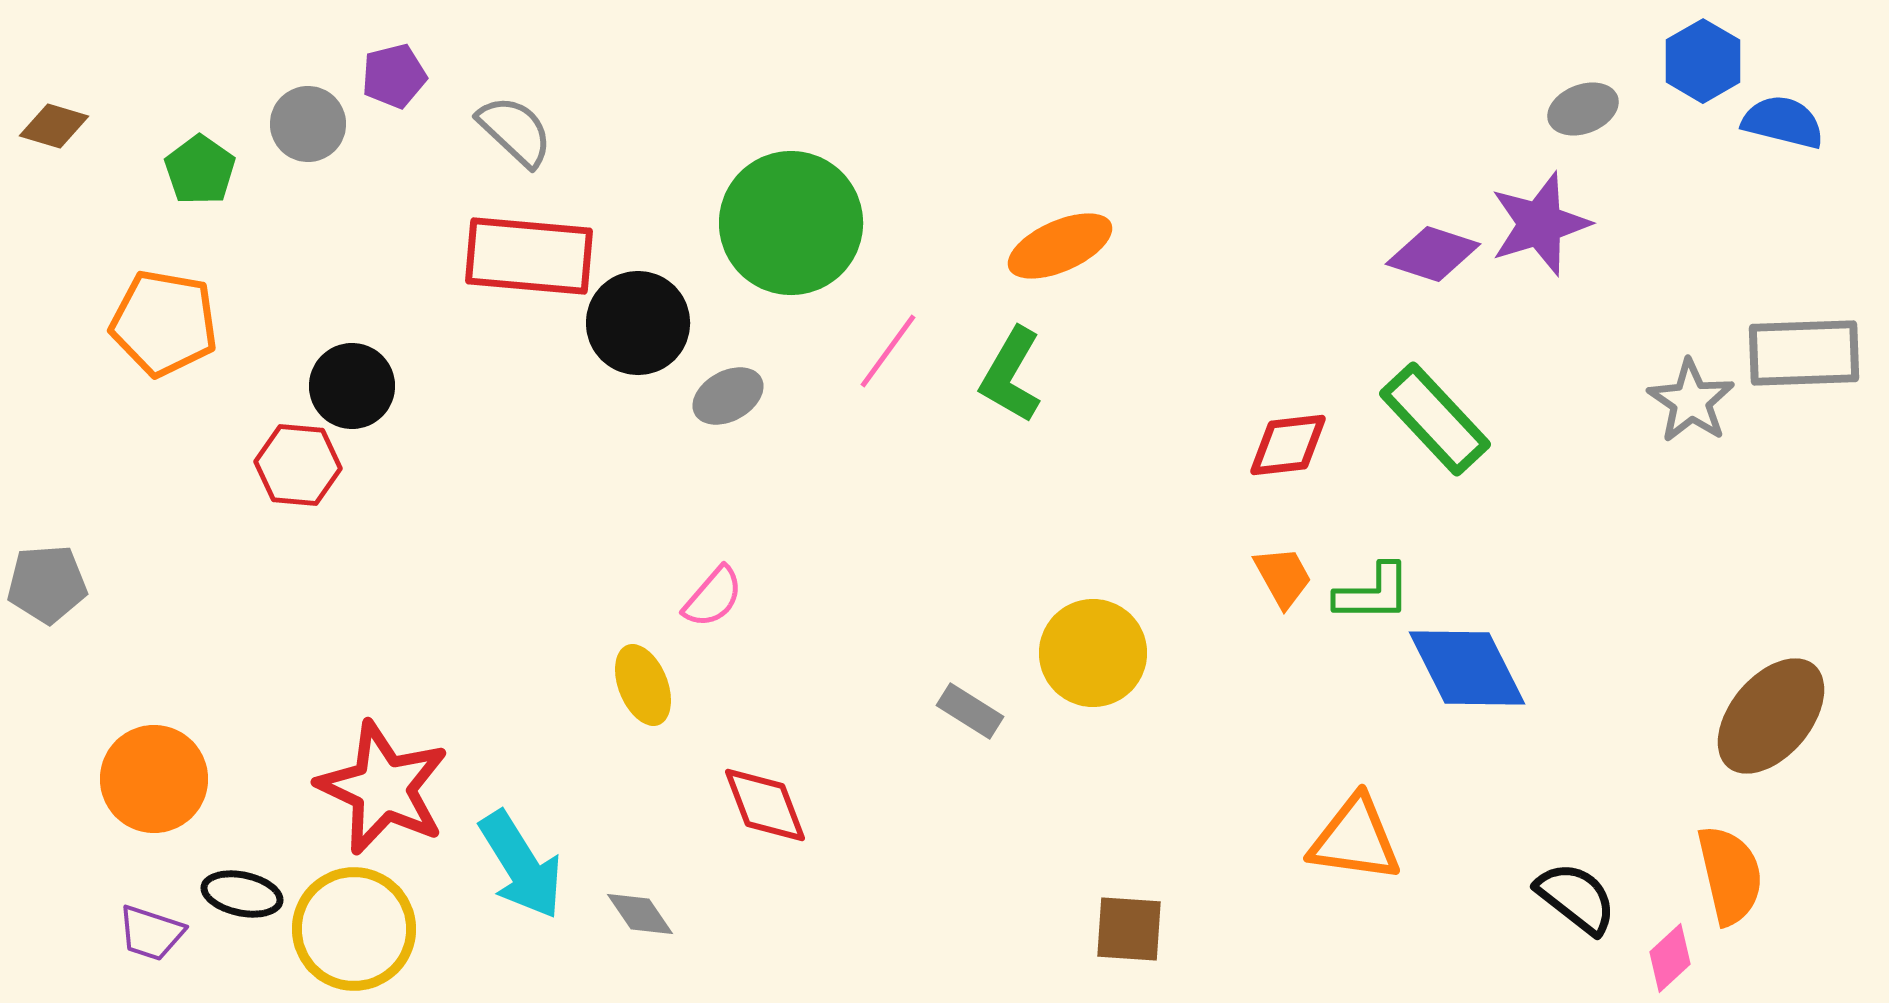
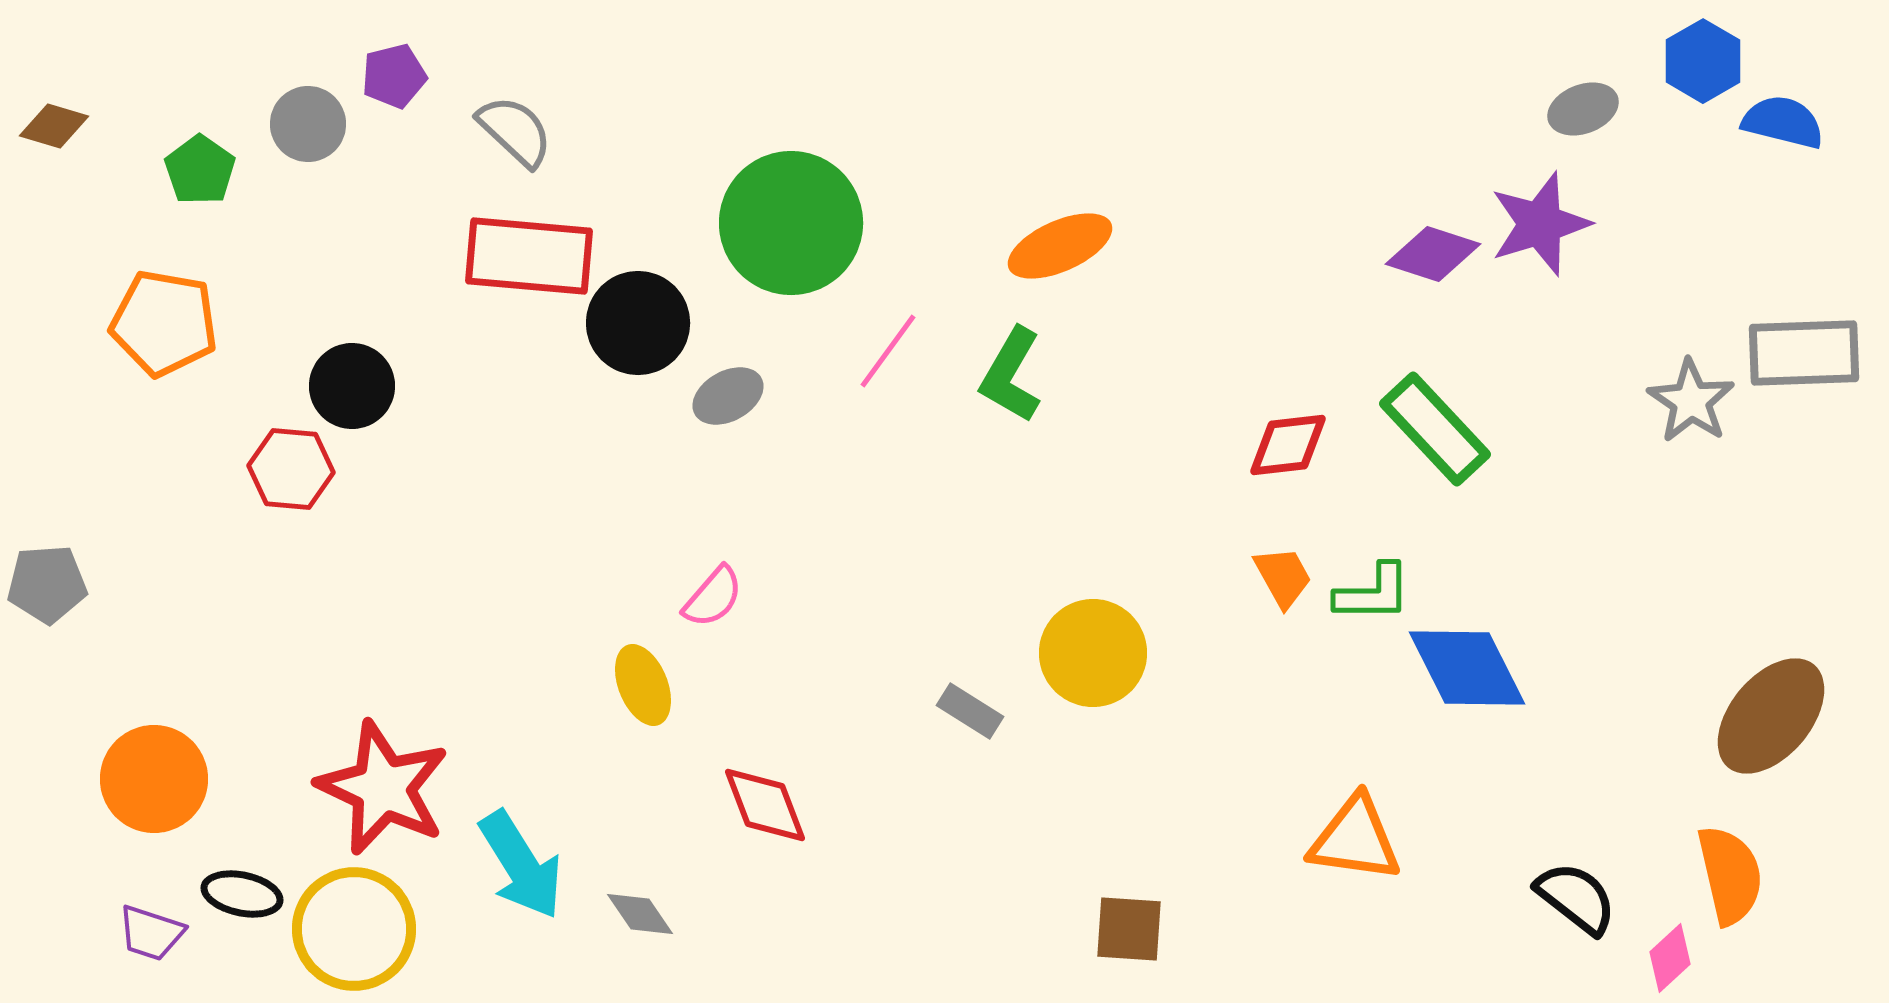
green rectangle at (1435, 419): moved 10 px down
red hexagon at (298, 465): moved 7 px left, 4 px down
